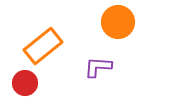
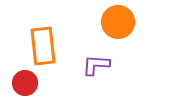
orange rectangle: rotated 57 degrees counterclockwise
purple L-shape: moved 2 px left, 2 px up
